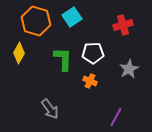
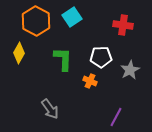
orange hexagon: rotated 12 degrees clockwise
red cross: rotated 24 degrees clockwise
white pentagon: moved 8 px right, 4 px down
gray star: moved 1 px right, 1 px down
